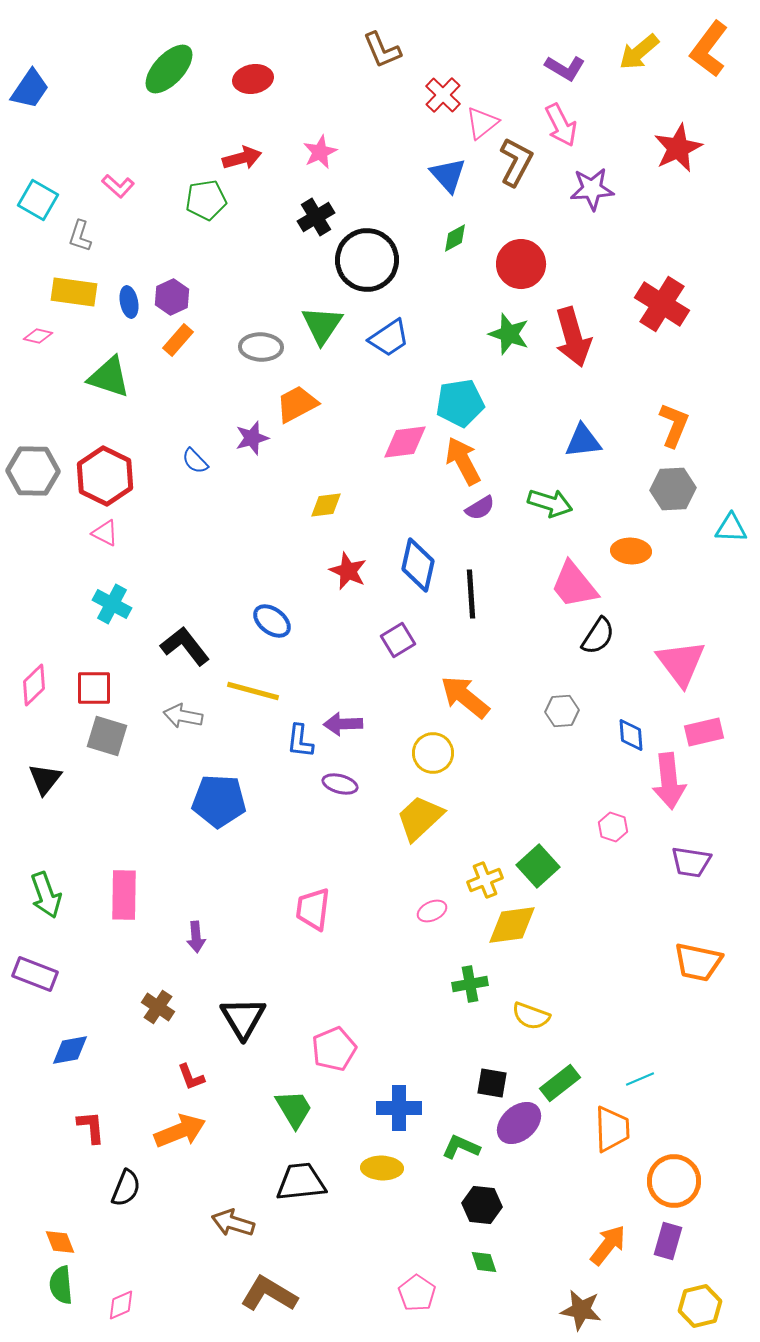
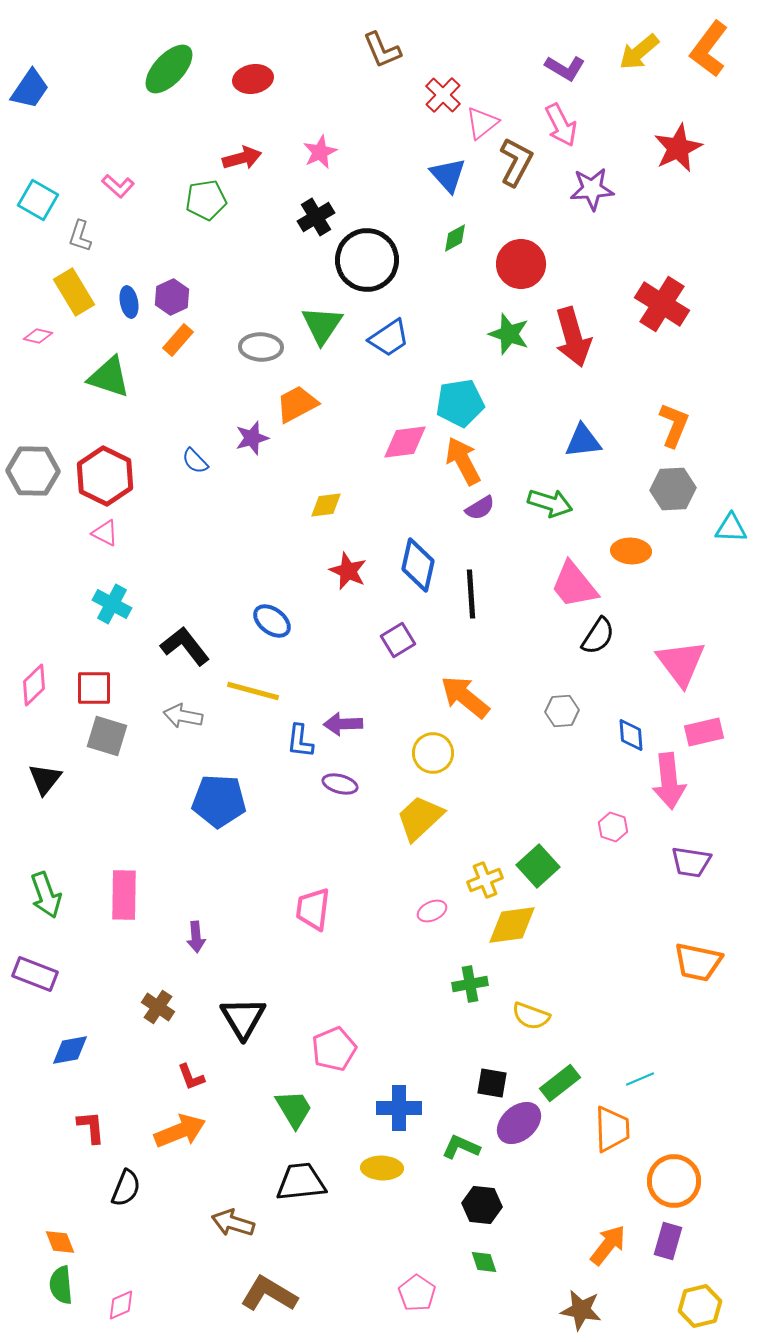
yellow rectangle at (74, 292): rotated 51 degrees clockwise
